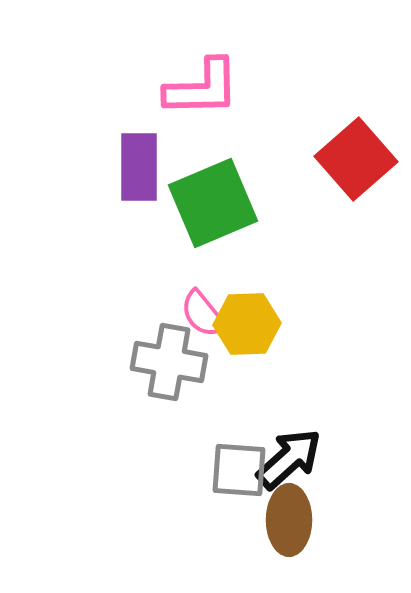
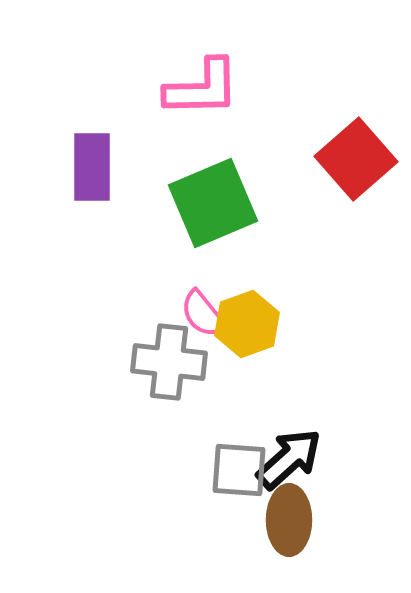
purple rectangle: moved 47 px left
yellow hexagon: rotated 18 degrees counterclockwise
gray cross: rotated 4 degrees counterclockwise
